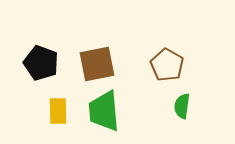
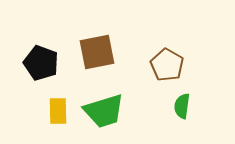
brown square: moved 12 px up
green trapezoid: rotated 102 degrees counterclockwise
